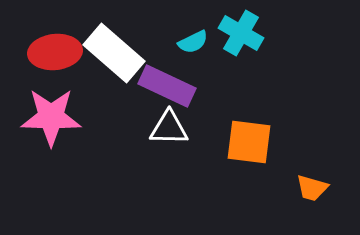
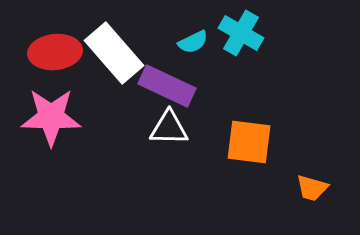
white rectangle: rotated 8 degrees clockwise
